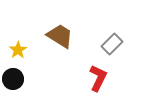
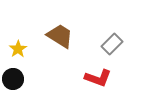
yellow star: moved 1 px up
red L-shape: rotated 84 degrees clockwise
